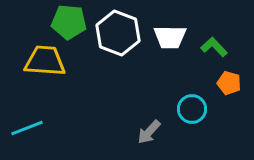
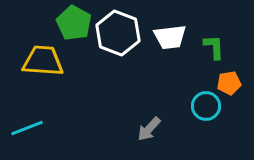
green pentagon: moved 5 px right, 1 px down; rotated 24 degrees clockwise
white trapezoid: rotated 8 degrees counterclockwise
green L-shape: rotated 40 degrees clockwise
yellow trapezoid: moved 2 px left
orange pentagon: rotated 25 degrees counterclockwise
cyan circle: moved 14 px right, 3 px up
gray arrow: moved 3 px up
